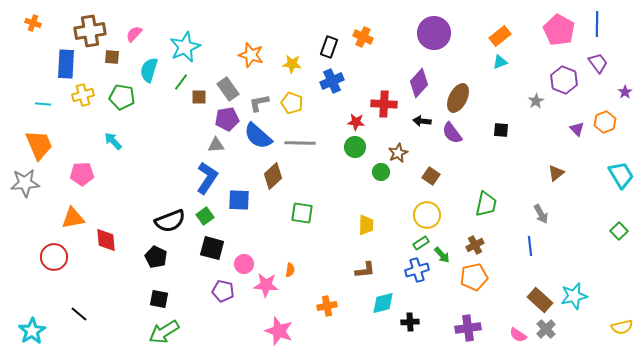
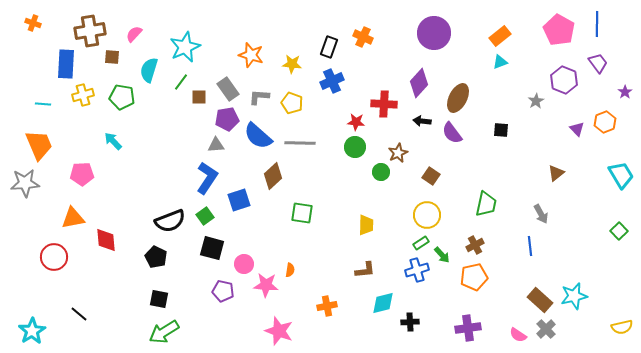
gray L-shape at (259, 103): moved 6 px up; rotated 15 degrees clockwise
blue square at (239, 200): rotated 20 degrees counterclockwise
